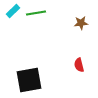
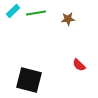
brown star: moved 13 px left, 4 px up
red semicircle: rotated 32 degrees counterclockwise
black square: rotated 24 degrees clockwise
